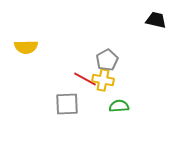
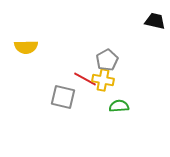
black trapezoid: moved 1 px left, 1 px down
gray square: moved 4 px left, 7 px up; rotated 15 degrees clockwise
